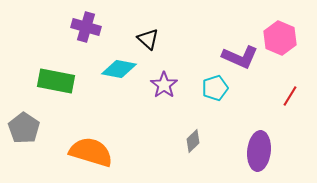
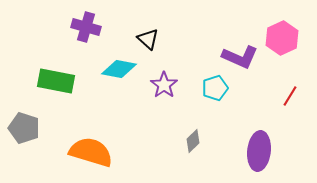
pink hexagon: moved 2 px right; rotated 12 degrees clockwise
gray pentagon: rotated 16 degrees counterclockwise
